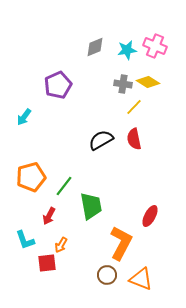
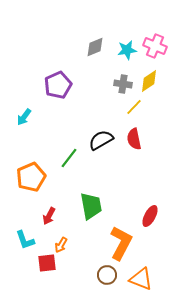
yellow diamond: moved 1 px right, 1 px up; rotated 65 degrees counterclockwise
orange pentagon: rotated 8 degrees counterclockwise
green line: moved 5 px right, 28 px up
